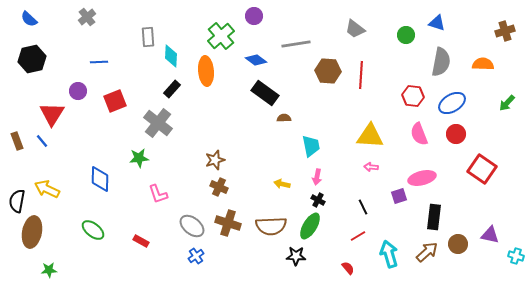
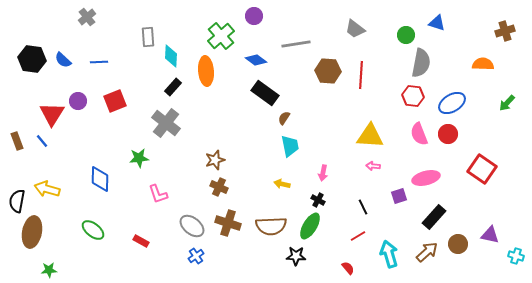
blue semicircle at (29, 19): moved 34 px right, 41 px down
black hexagon at (32, 59): rotated 20 degrees clockwise
gray semicircle at (441, 62): moved 20 px left, 1 px down
black rectangle at (172, 89): moved 1 px right, 2 px up
purple circle at (78, 91): moved 10 px down
brown semicircle at (284, 118): rotated 56 degrees counterclockwise
gray cross at (158, 123): moved 8 px right
red circle at (456, 134): moved 8 px left
cyan trapezoid at (311, 146): moved 21 px left
pink arrow at (371, 167): moved 2 px right, 1 px up
pink arrow at (317, 177): moved 6 px right, 4 px up
pink ellipse at (422, 178): moved 4 px right
yellow arrow at (47, 189): rotated 10 degrees counterclockwise
black rectangle at (434, 217): rotated 35 degrees clockwise
